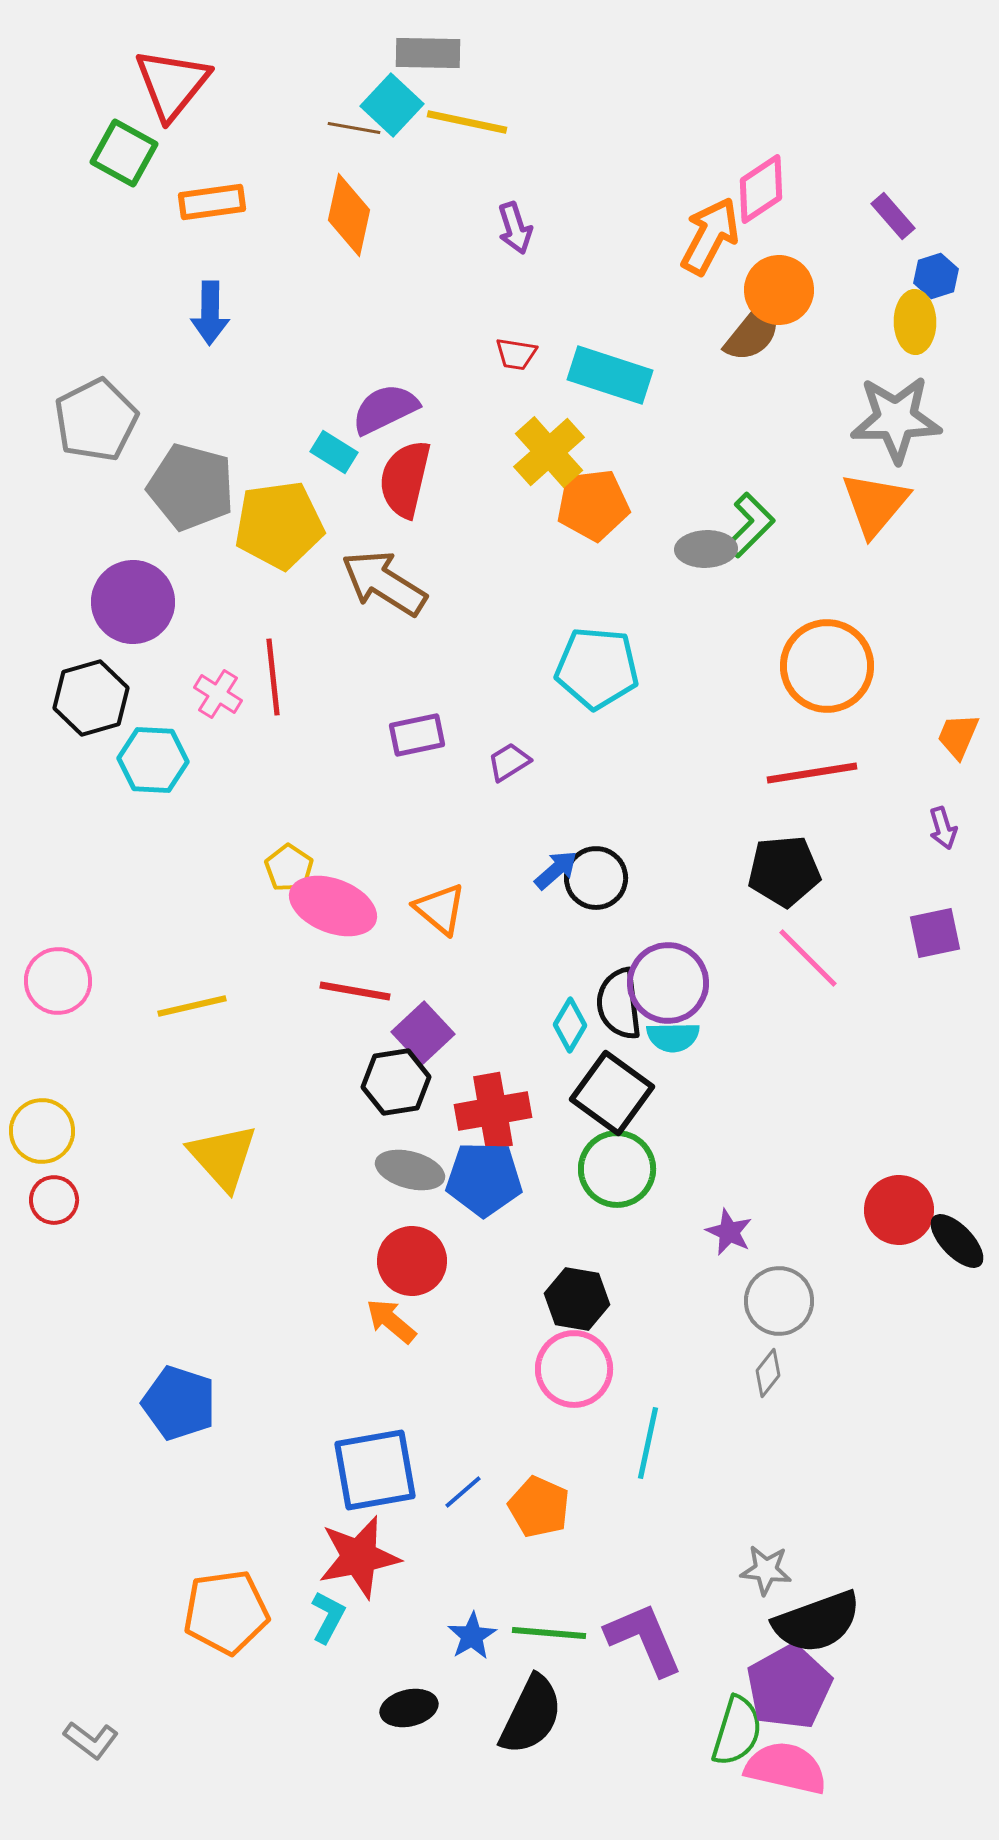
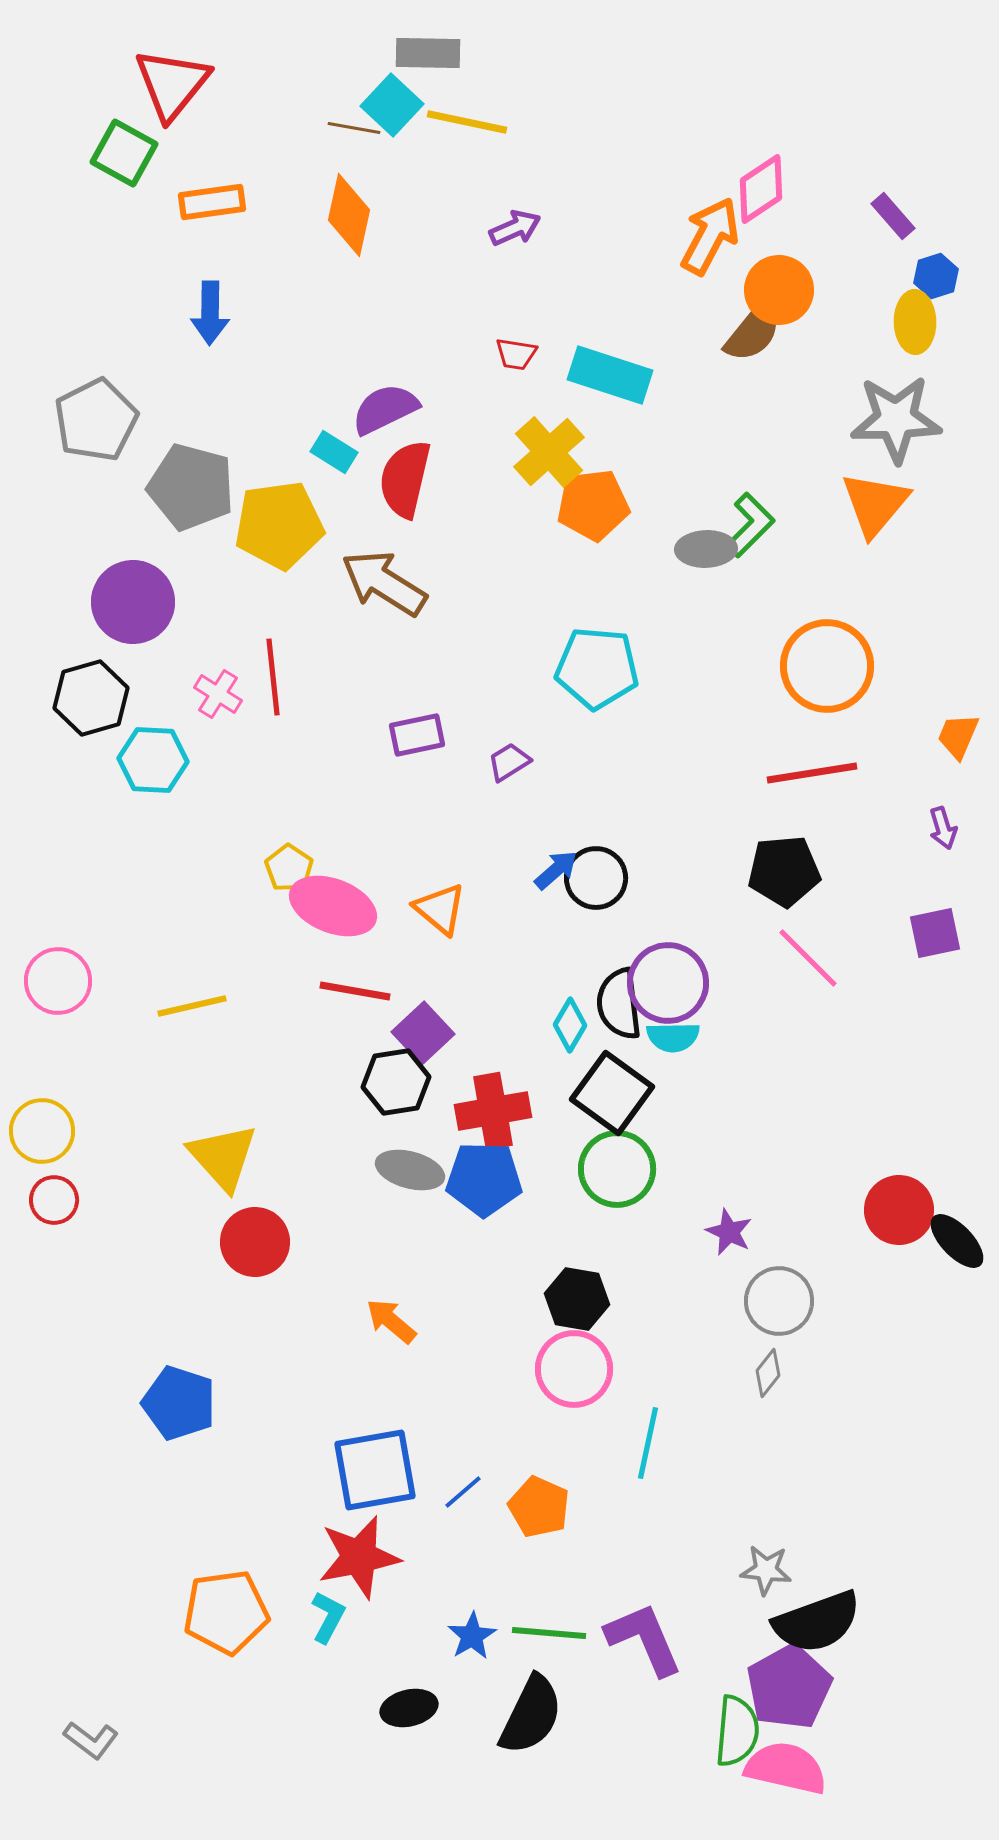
purple arrow at (515, 228): rotated 96 degrees counterclockwise
red circle at (412, 1261): moved 157 px left, 19 px up
green semicircle at (737, 1731): rotated 12 degrees counterclockwise
